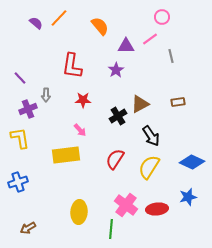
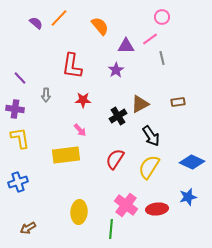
gray line: moved 9 px left, 2 px down
purple cross: moved 13 px left; rotated 30 degrees clockwise
